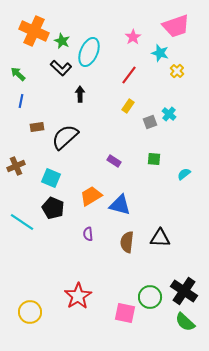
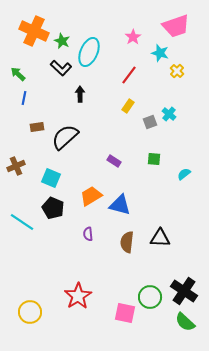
blue line: moved 3 px right, 3 px up
